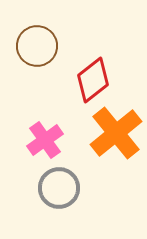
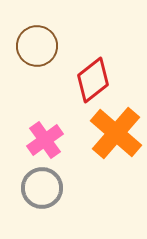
orange cross: rotated 10 degrees counterclockwise
gray circle: moved 17 px left
